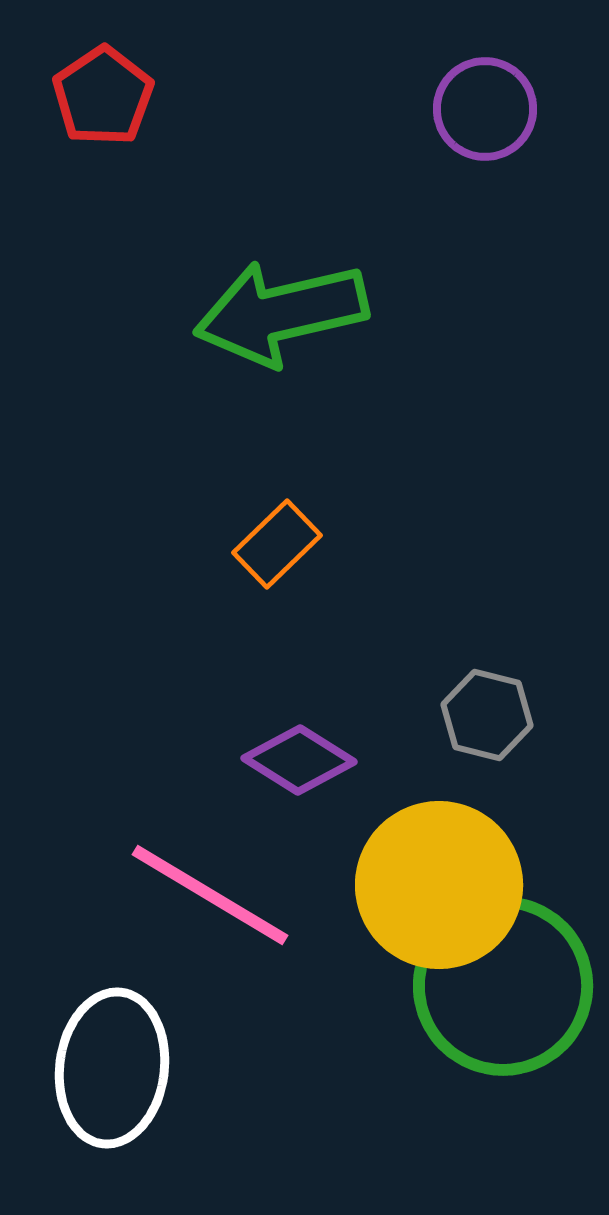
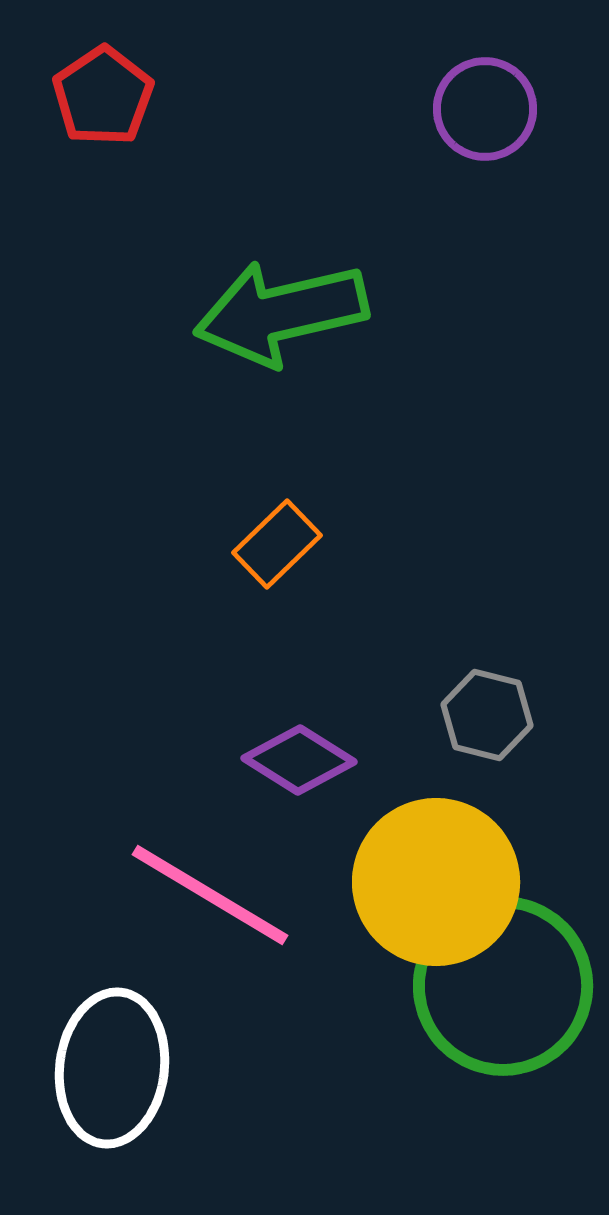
yellow circle: moved 3 px left, 3 px up
